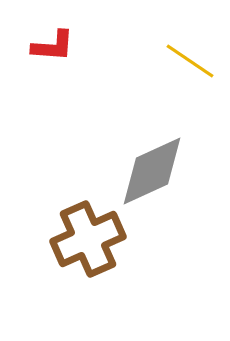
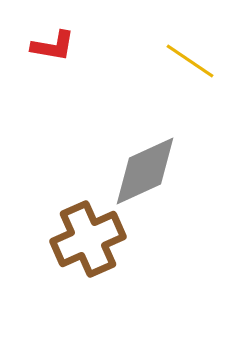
red L-shape: rotated 6 degrees clockwise
gray diamond: moved 7 px left
